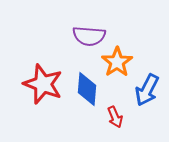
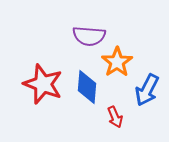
blue diamond: moved 2 px up
